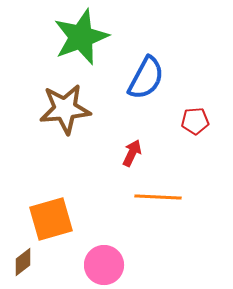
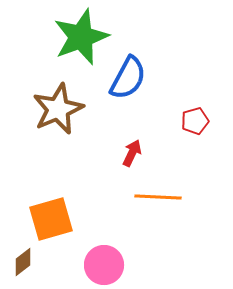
blue semicircle: moved 18 px left
brown star: moved 7 px left; rotated 18 degrees counterclockwise
red pentagon: rotated 12 degrees counterclockwise
